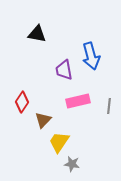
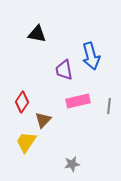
yellow trapezoid: moved 33 px left
gray star: rotated 21 degrees counterclockwise
